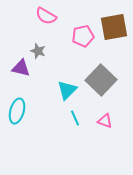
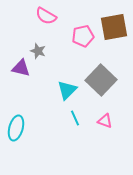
cyan ellipse: moved 1 px left, 17 px down
